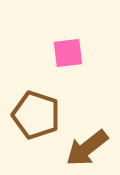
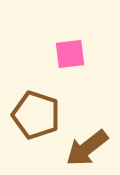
pink square: moved 2 px right, 1 px down
